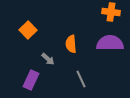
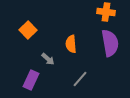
orange cross: moved 5 px left
purple semicircle: rotated 80 degrees clockwise
gray line: moved 1 px left; rotated 66 degrees clockwise
